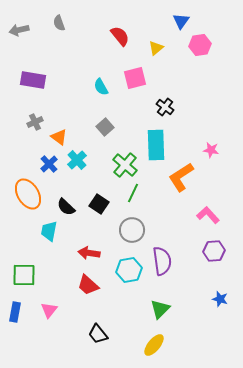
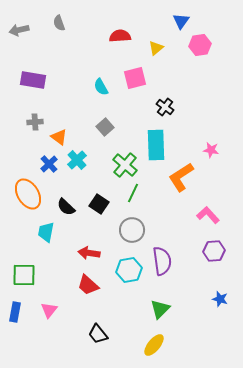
red semicircle: rotated 55 degrees counterclockwise
gray cross: rotated 21 degrees clockwise
cyan trapezoid: moved 3 px left, 1 px down
